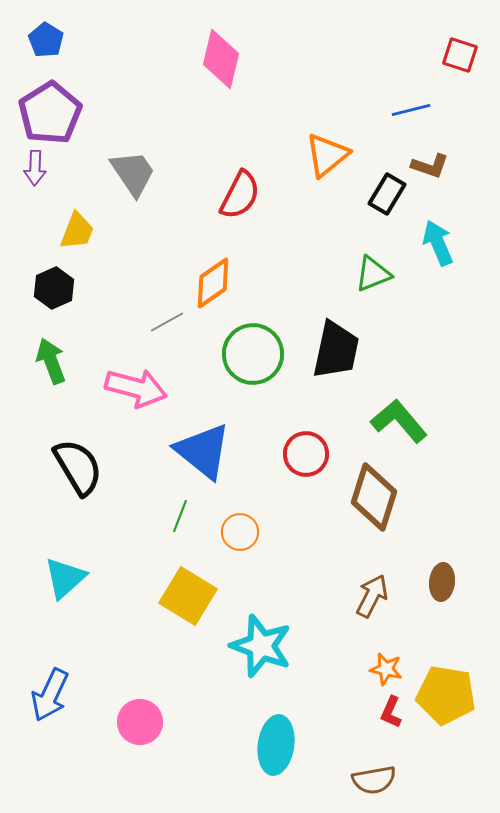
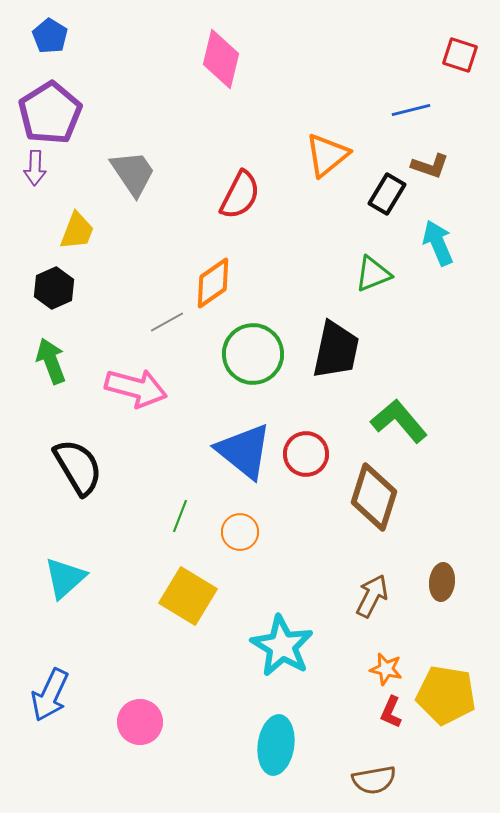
blue pentagon: moved 4 px right, 4 px up
blue triangle: moved 41 px right
cyan star: moved 21 px right; rotated 10 degrees clockwise
